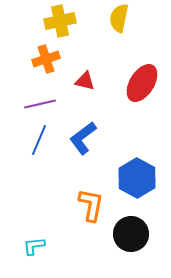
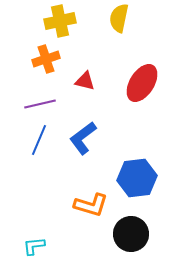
blue hexagon: rotated 24 degrees clockwise
orange L-shape: rotated 96 degrees clockwise
